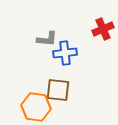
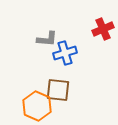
blue cross: rotated 10 degrees counterclockwise
orange hexagon: moved 1 px right, 1 px up; rotated 16 degrees clockwise
